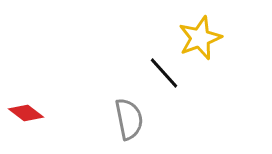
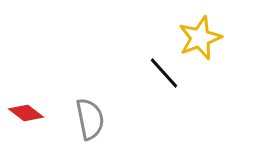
gray semicircle: moved 39 px left
